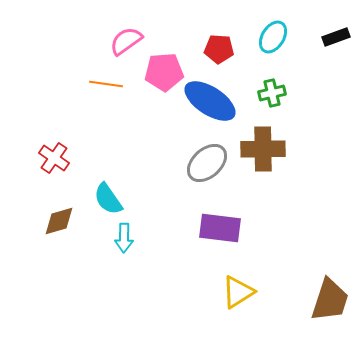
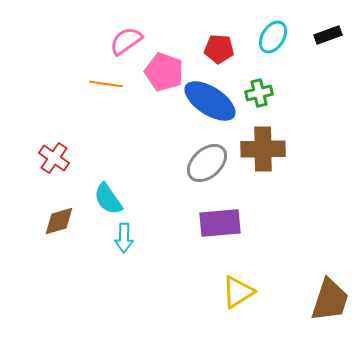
black rectangle: moved 8 px left, 2 px up
pink pentagon: rotated 24 degrees clockwise
green cross: moved 13 px left
purple rectangle: moved 5 px up; rotated 12 degrees counterclockwise
